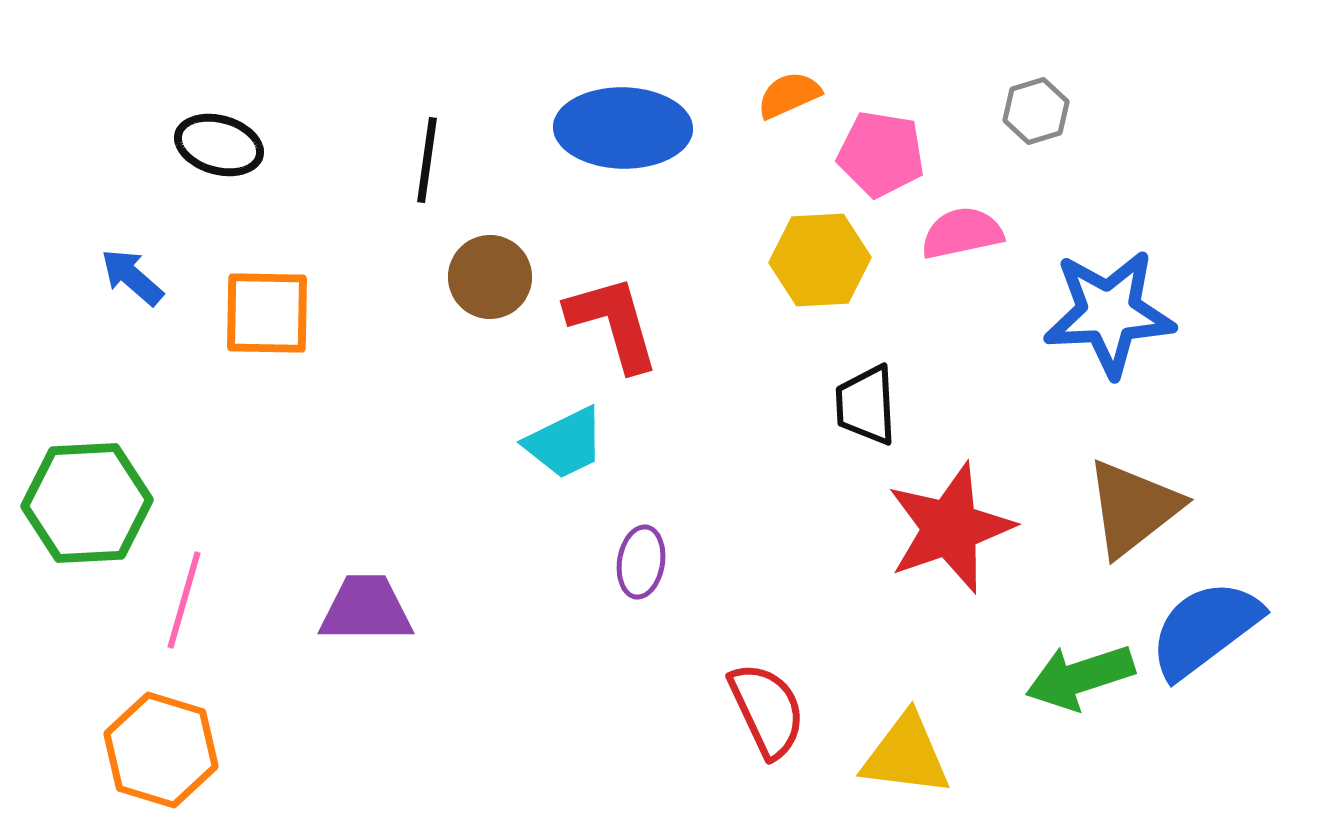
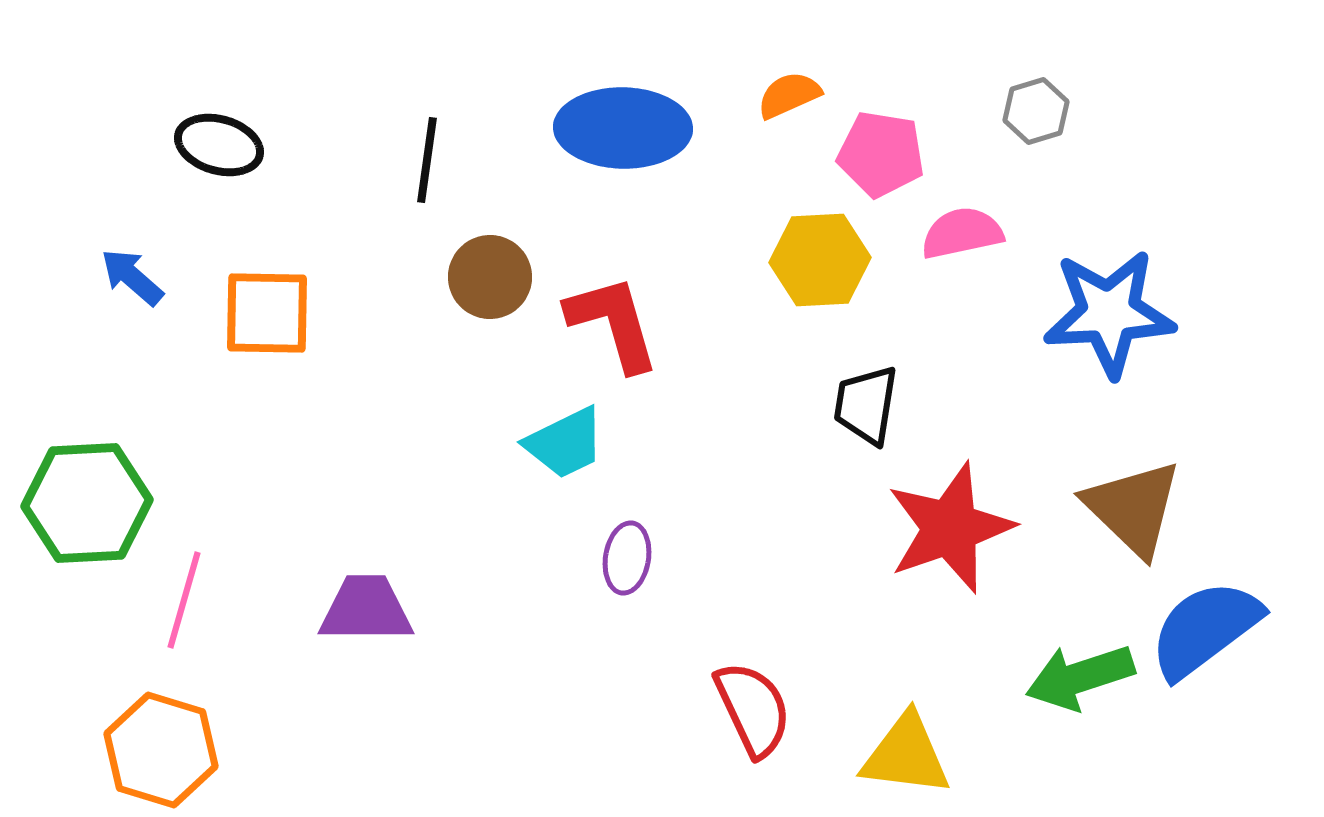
black trapezoid: rotated 12 degrees clockwise
brown triangle: rotated 38 degrees counterclockwise
purple ellipse: moved 14 px left, 4 px up
red semicircle: moved 14 px left, 1 px up
